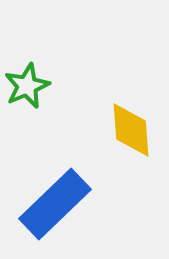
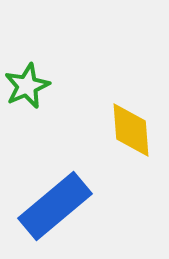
blue rectangle: moved 2 px down; rotated 4 degrees clockwise
